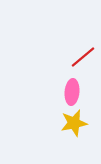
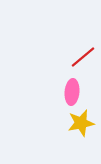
yellow star: moved 7 px right
